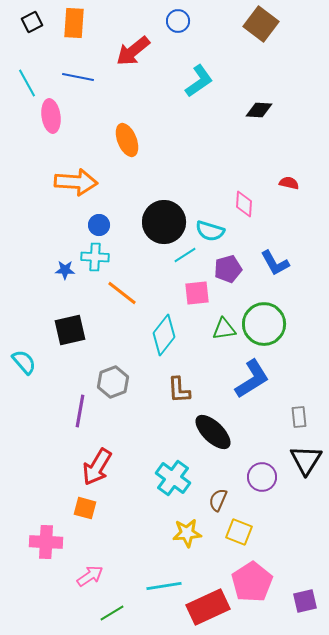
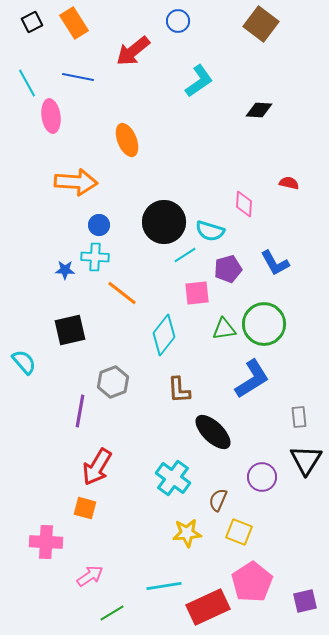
orange rectangle at (74, 23): rotated 36 degrees counterclockwise
